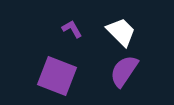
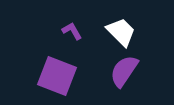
purple L-shape: moved 2 px down
